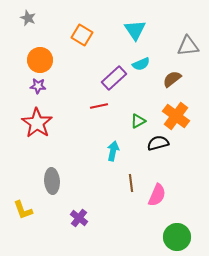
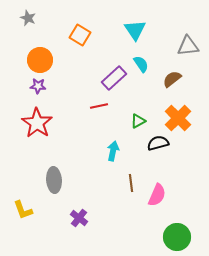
orange square: moved 2 px left
cyan semicircle: rotated 102 degrees counterclockwise
orange cross: moved 2 px right, 2 px down; rotated 8 degrees clockwise
gray ellipse: moved 2 px right, 1 px up
